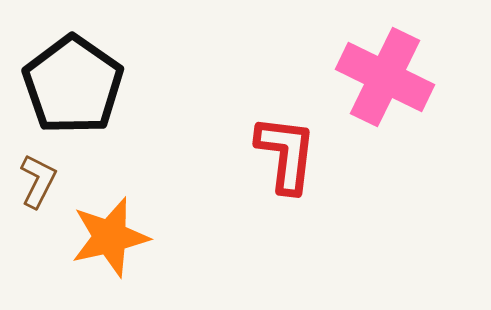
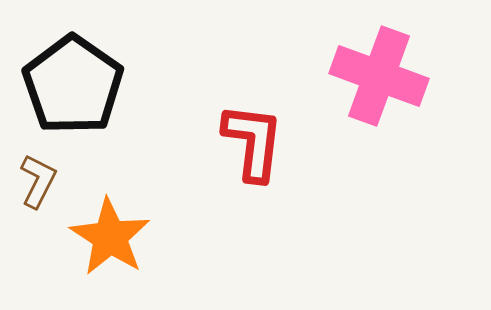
pink cross: moved 6 px left, 1 px up; rotated 6 degrees counterclockwise
red L-shape: moved 33 px left, 12 px up
orange star: rotated 26 degrees counterclockwise
